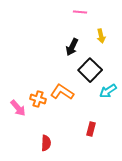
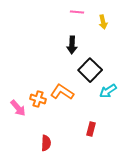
pink line: moved 3 px left
yellow arrow: moved 2 px right, 14 px up
black arrow: moved 2 px up; rotated 24 degrees counterclockwise
